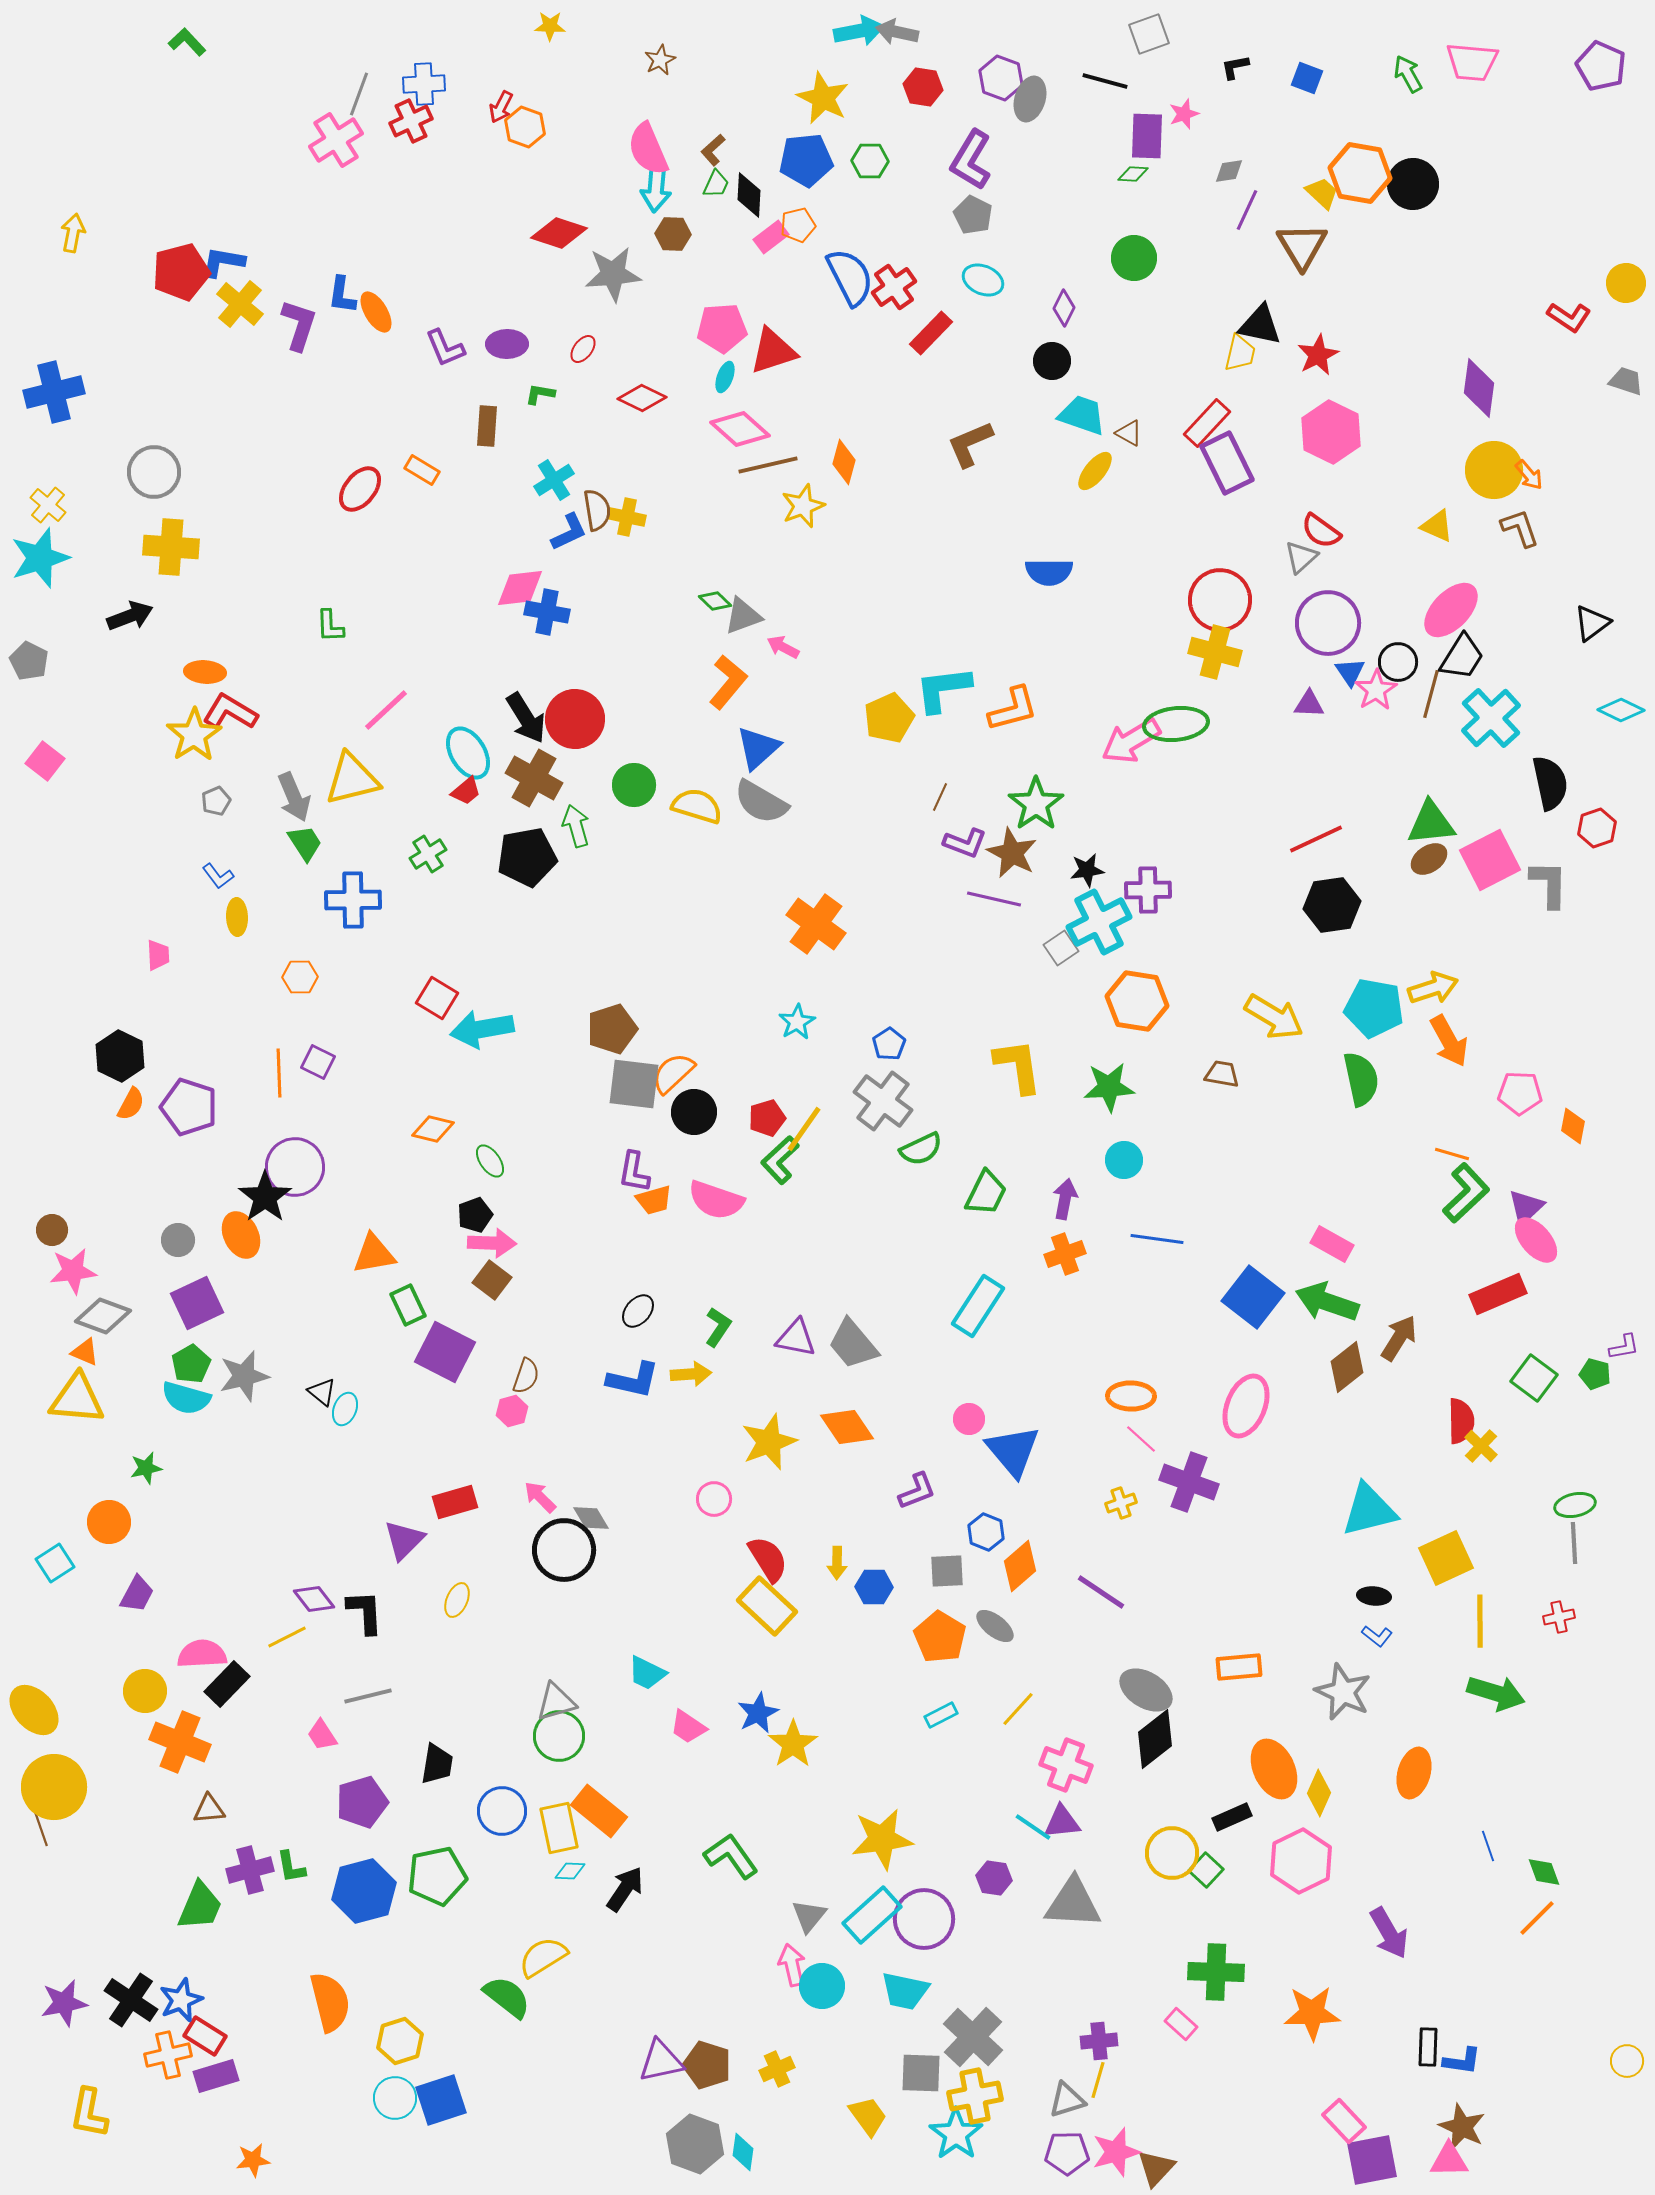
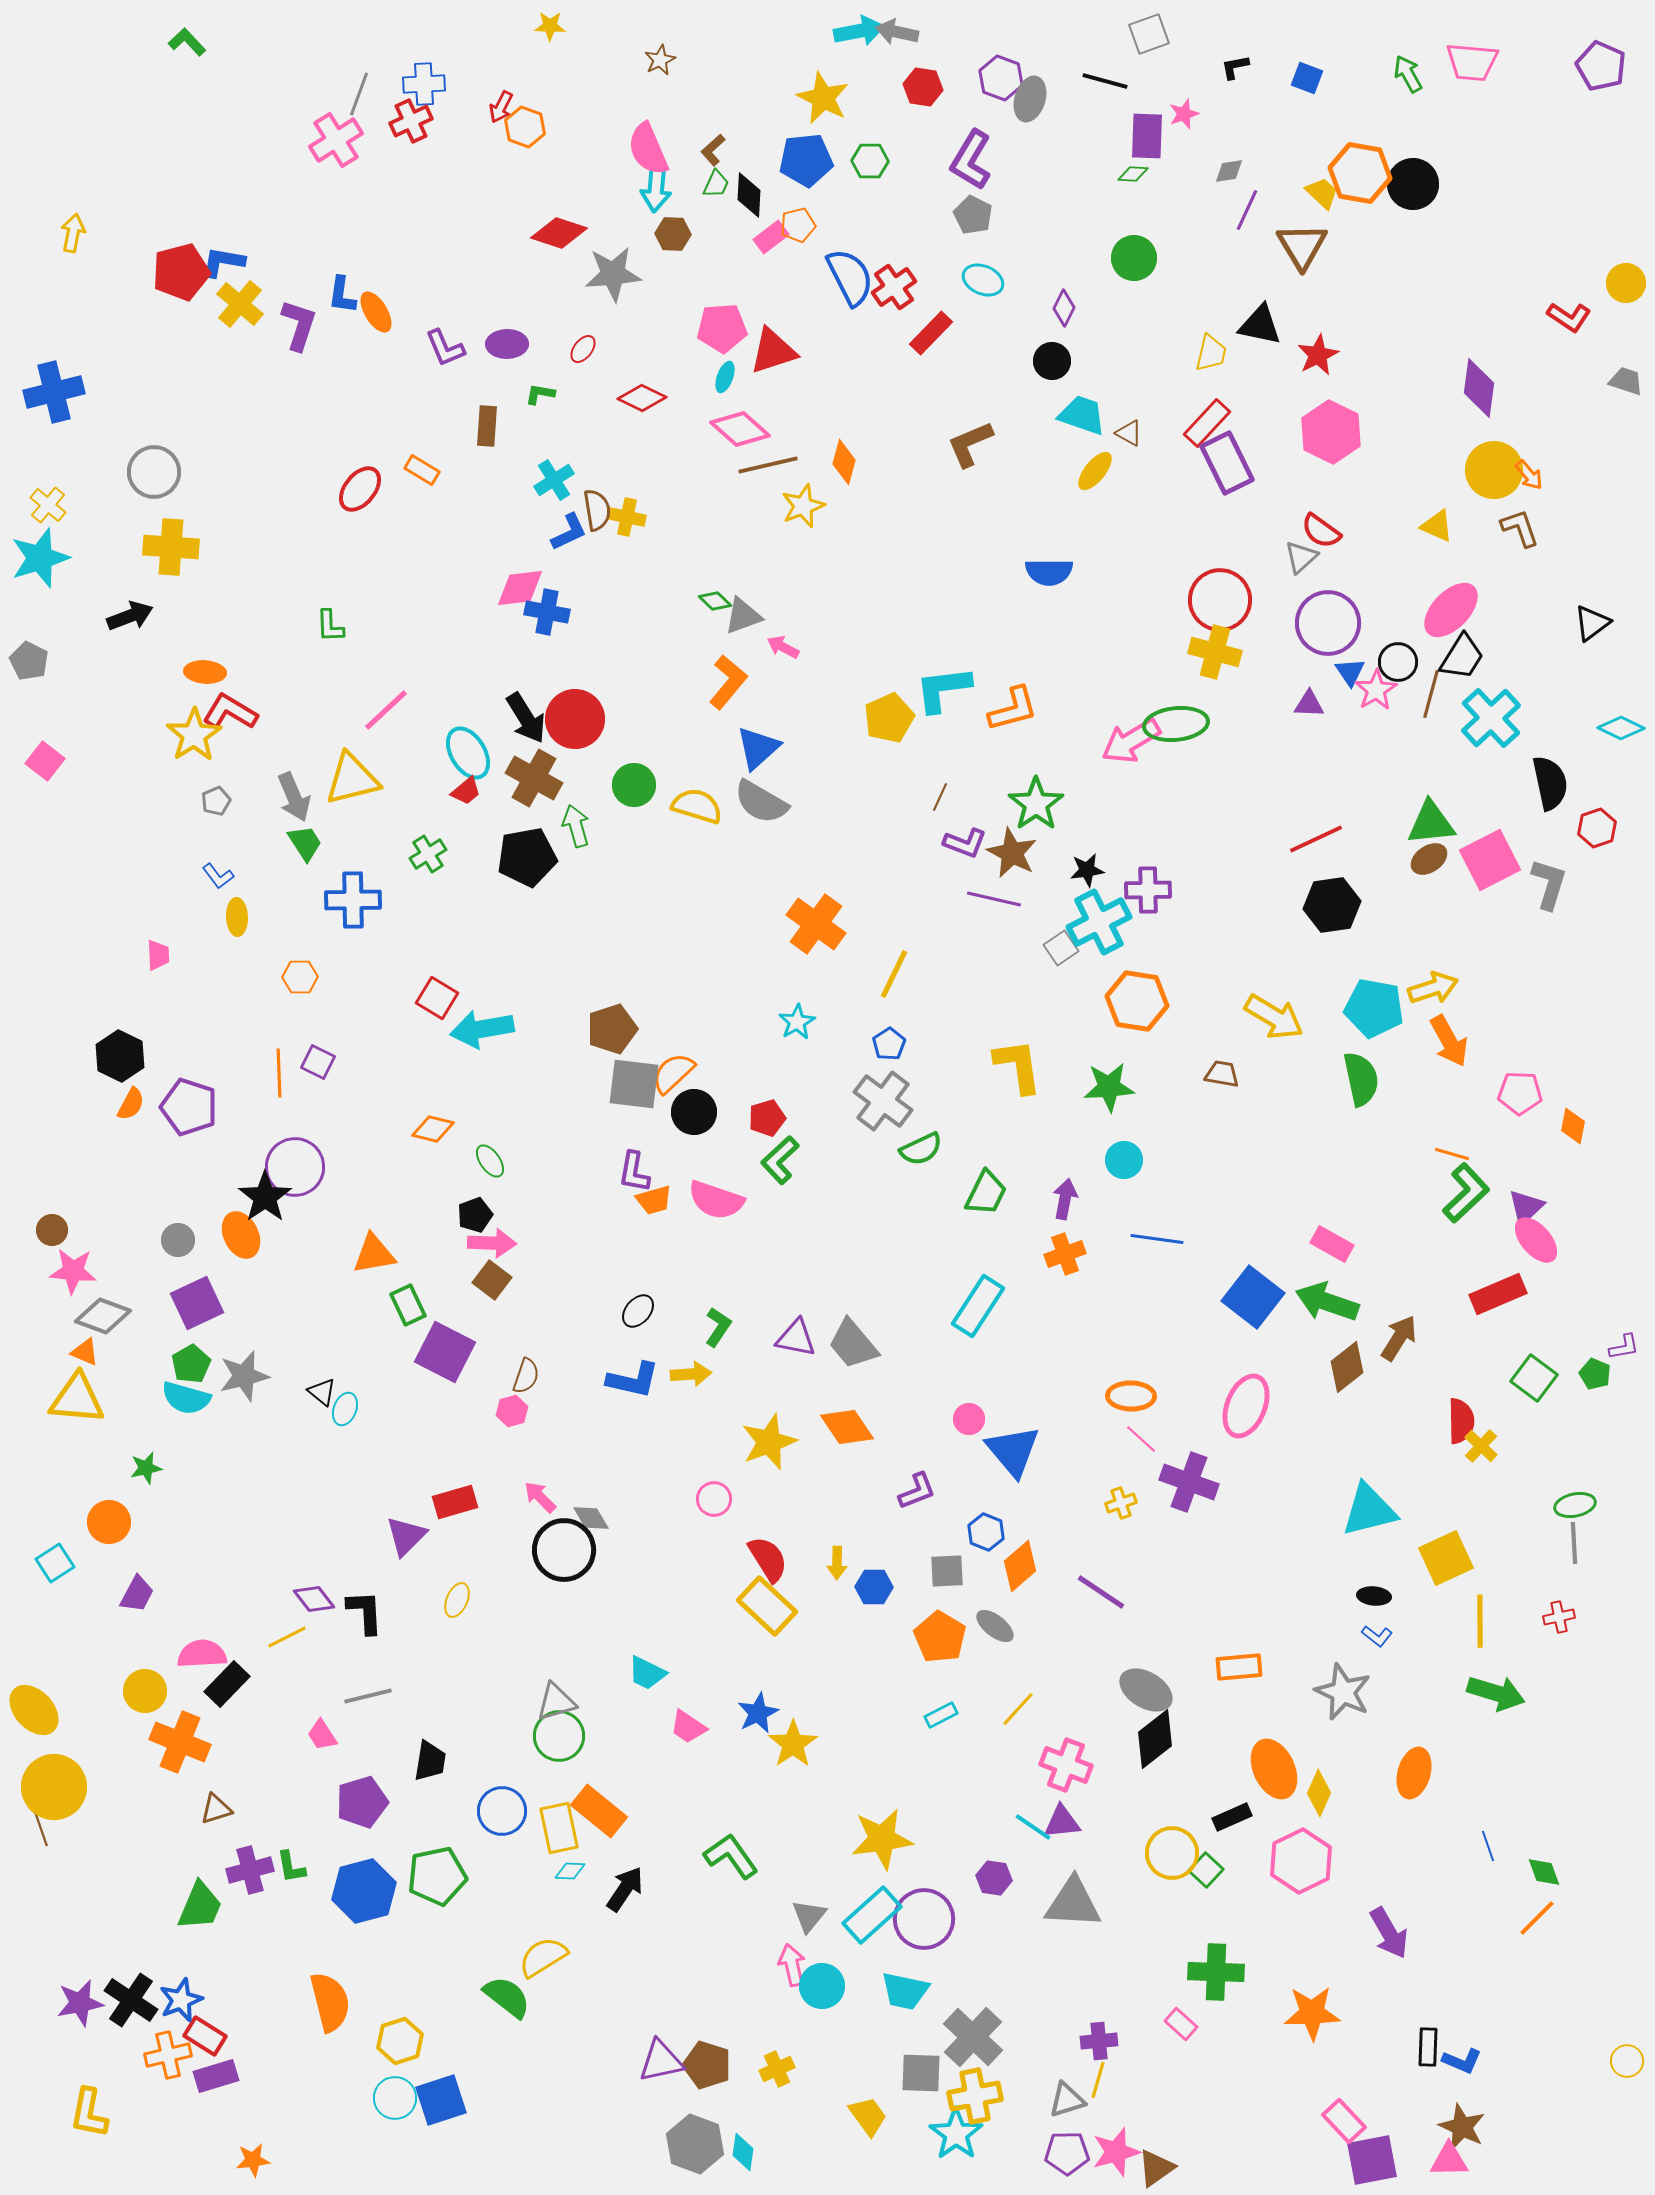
yellow trapezoid at (1240, 353): moved 29 px left
cyan diamond at (1621, 710): moved 18 px down
gray L-shape at (1549, 884): rotated 16 degrees clockwise
yellow line at (804, 1129): moved 90 px right, 155 px up; rotated 9 degrees counterclockwise
pink star at (73, 1271): rotated 12 degrees clockwise
green pentagon at (1595, 1374): rotated 8 degrees clockwise
purple triangle at (404, 1540): moved 2 px right, 4 px up
black trapezoid at (437, 1764): moved 7 px left, 3 px up
brown triangle at (209, 1809): moved 7 px right; rotated 12 degrees counterclockwise
purple star at (64, 2003): moved 16 px right
blue L-shape at (1462, 2061): rotated 15 degrees clockwise
brown triangle at (1156, 2168): rotated 12 degrees clockwise
